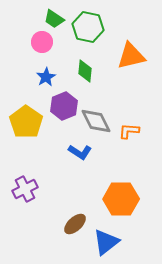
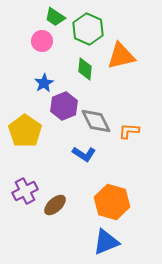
green trapezoid: moved 1 px right, 2 px up
green hexagon: moved 2 px down; rotated 12 degrees clockwise
pink circle: moved 1 px up
orange triangle: moved 10 px left
green diamond: moved 2 px up
blue star: moved 2 px left, 6 px down
yellow pentagon: moved 1 px left, 9 px down
blue L-shape: moved 4 px right, 2 px down
purple cross: moved 2 px down
orange hexagon: moved 9 px left, 3 px down; rotated 16 degrees clockwise
brown ellipse: moved 20 px left, 19 px up
blue triangle: rotated 16 degrees clockwise
